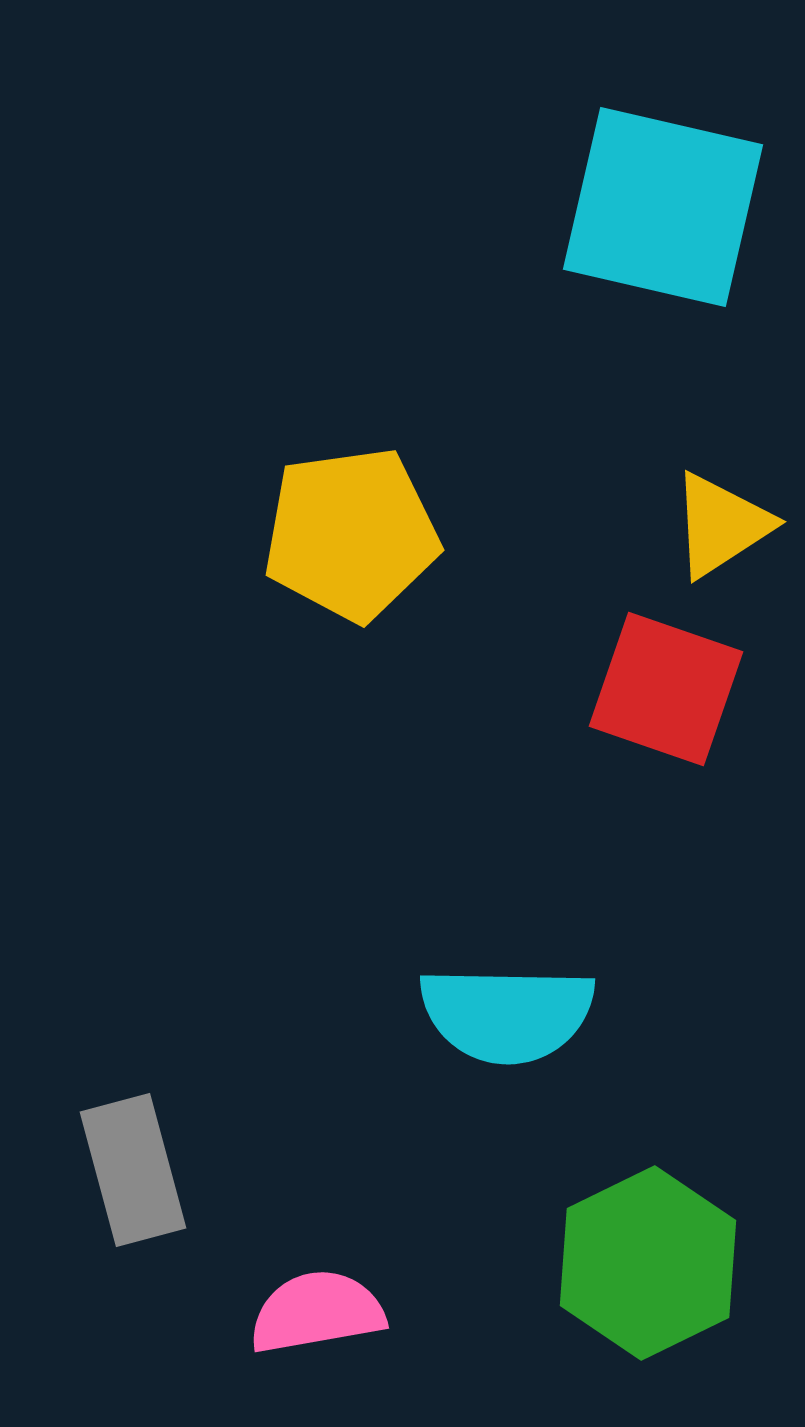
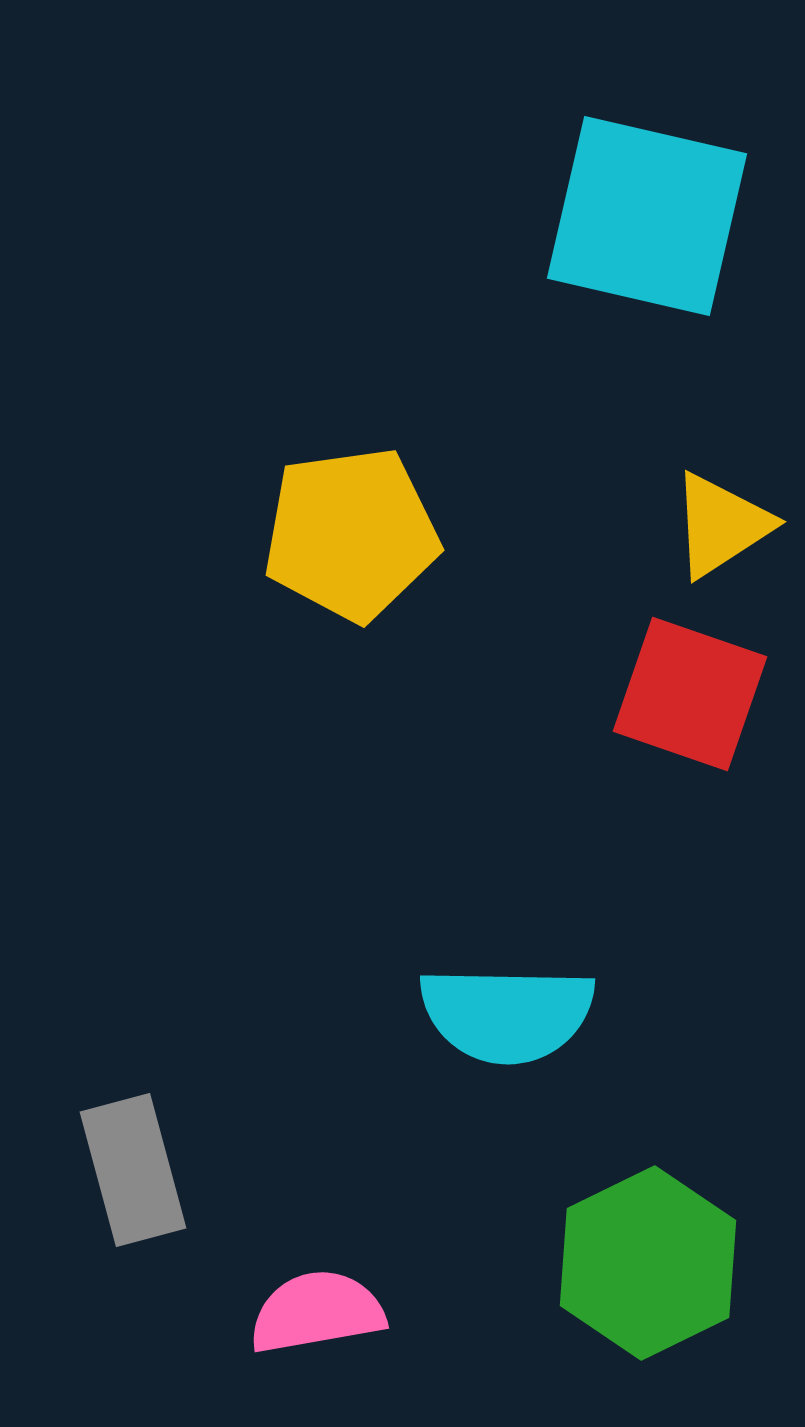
cyan square: moved 16 px left, 9 px down
red square: moved 24 px right, 5 px down
